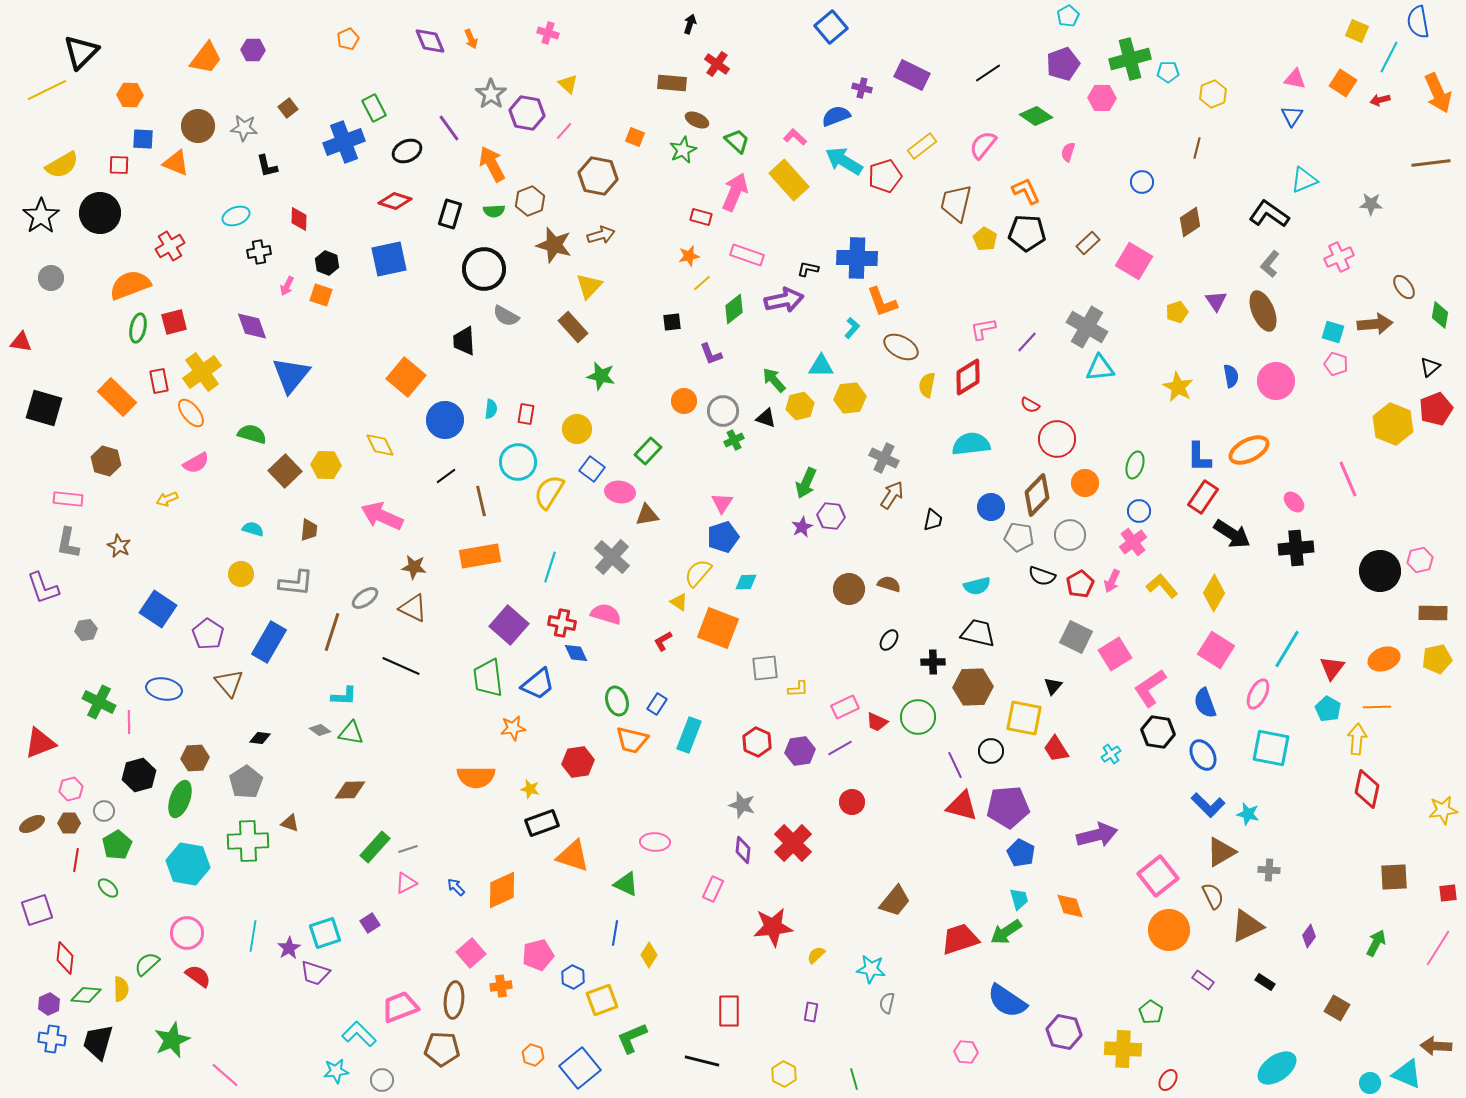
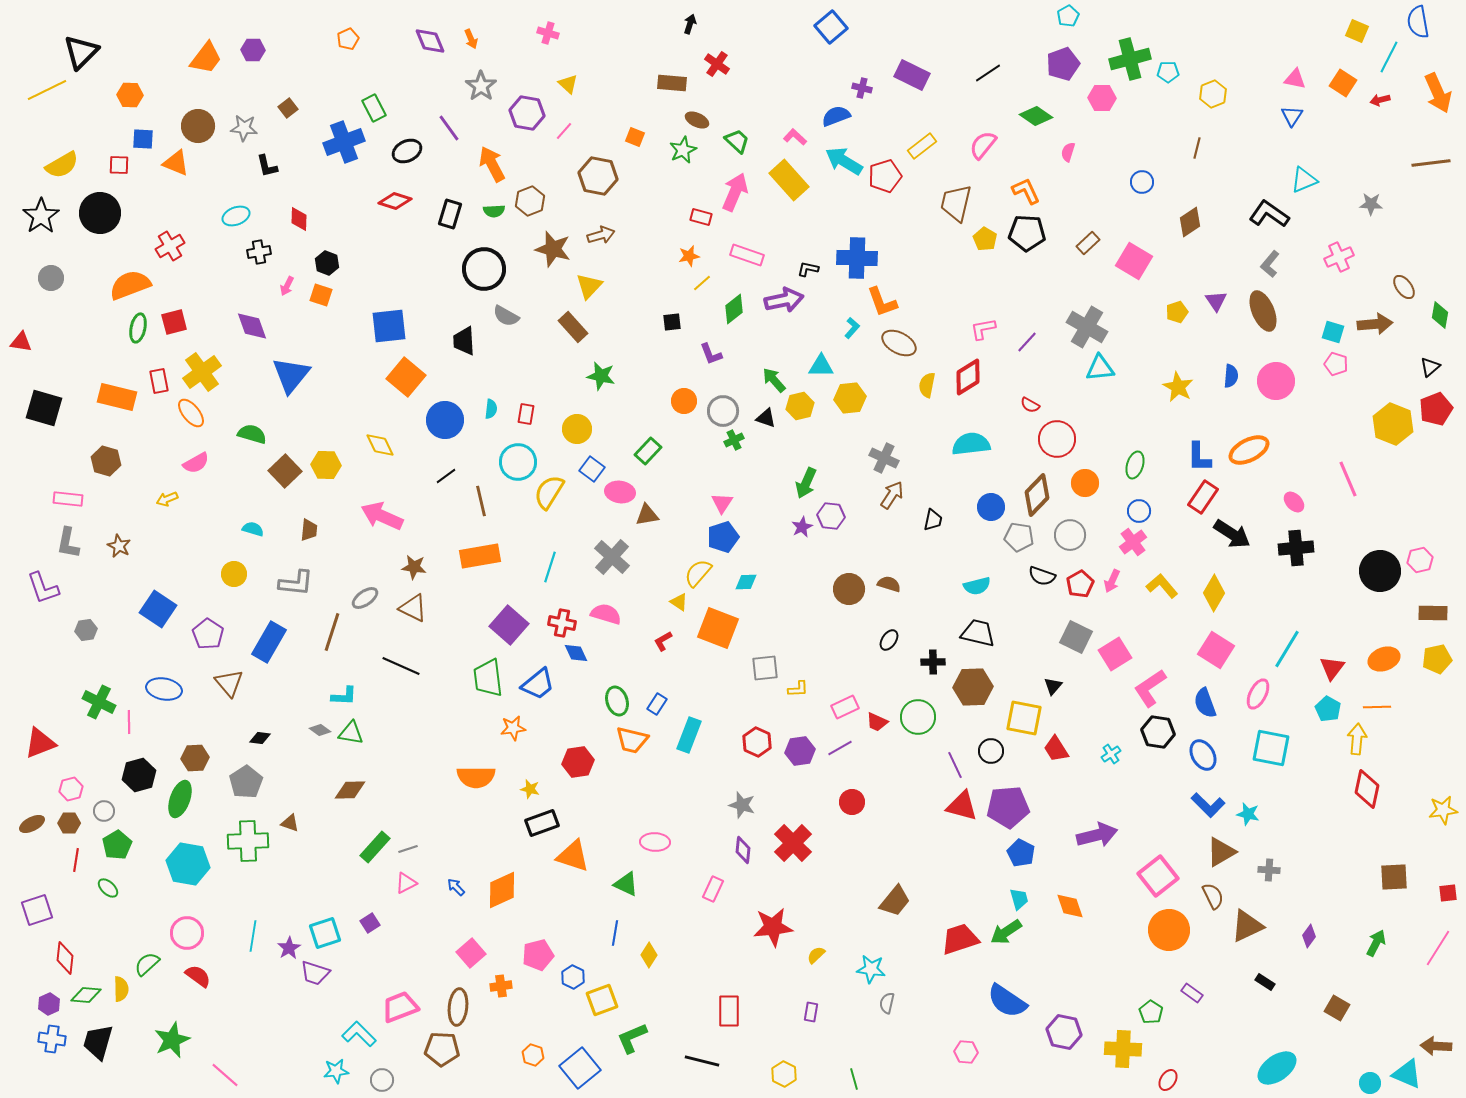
gray star at (491, 94): moved 10 px left, 8 px up
brown star at (554, 245): moved 1 px left, 4 px down
blue square at (389, 259): moved 67 px down; rotated 6 degrees clockwise
brown ellipse at (901, 347): moved 2 px left, 4 px up
blue semicircle at (1231, 376): rotated 15 degrees clockwise
orange rectangle at (117, 397): rotated 30 degrees counterclockwise
yellow circle at (241, 574): moved 7 px left
purple rectangle at (1203, 980): moved 11 px left, 13 px down
brown ellipse at (454, 1000): moved 4 px right, 7 px down
